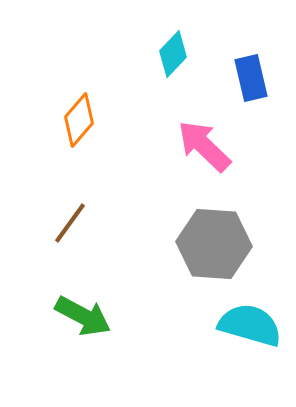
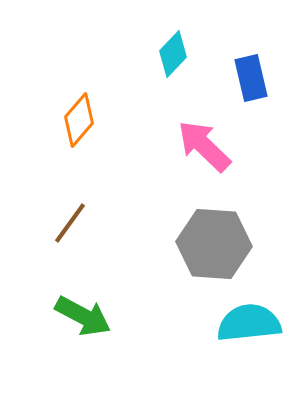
cyan semicircle: moved 1 px left, 2 px up; rotated 22 degrees counterclockwise
